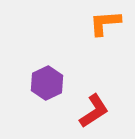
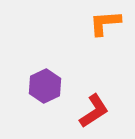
purple hexagon: moved 2 px left, 3 px down
